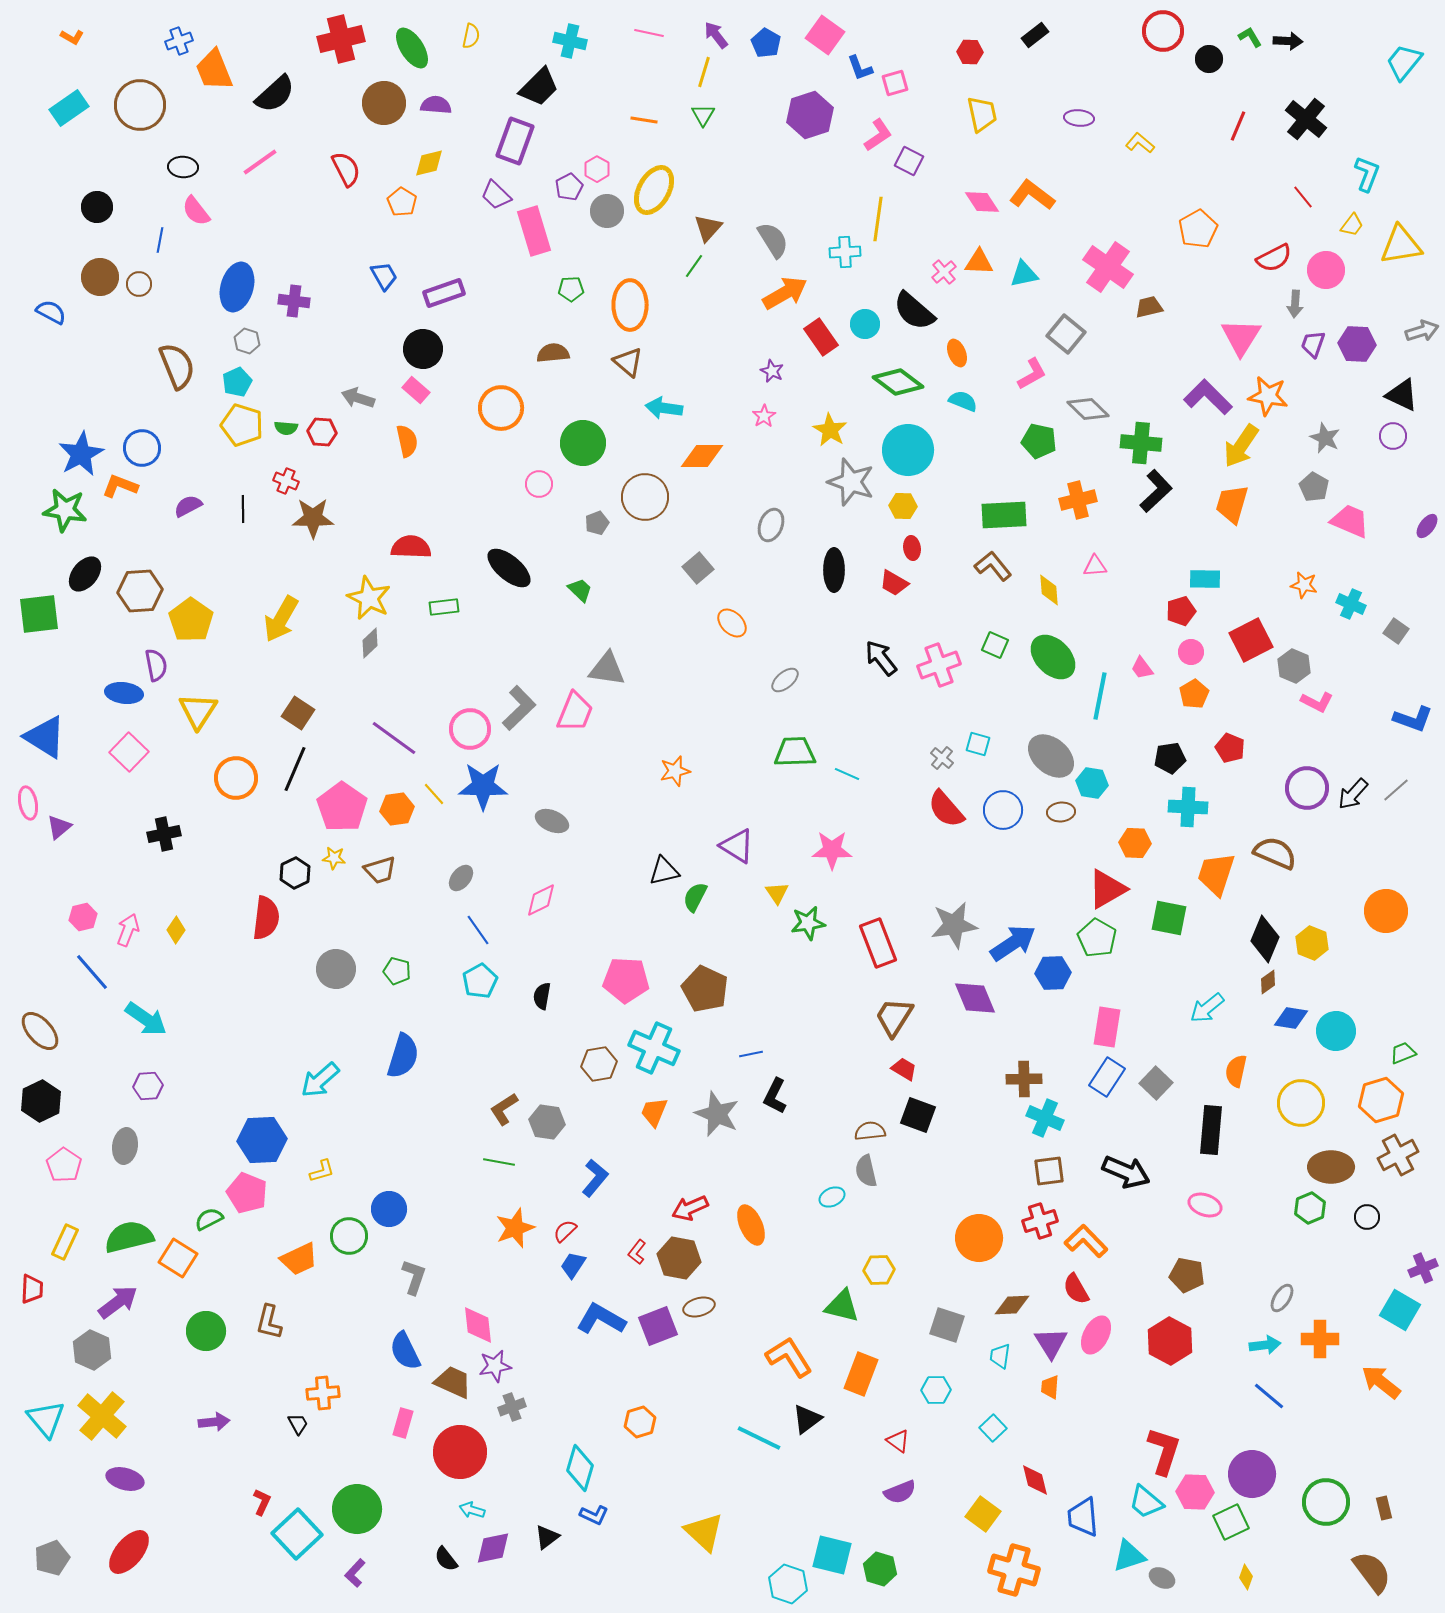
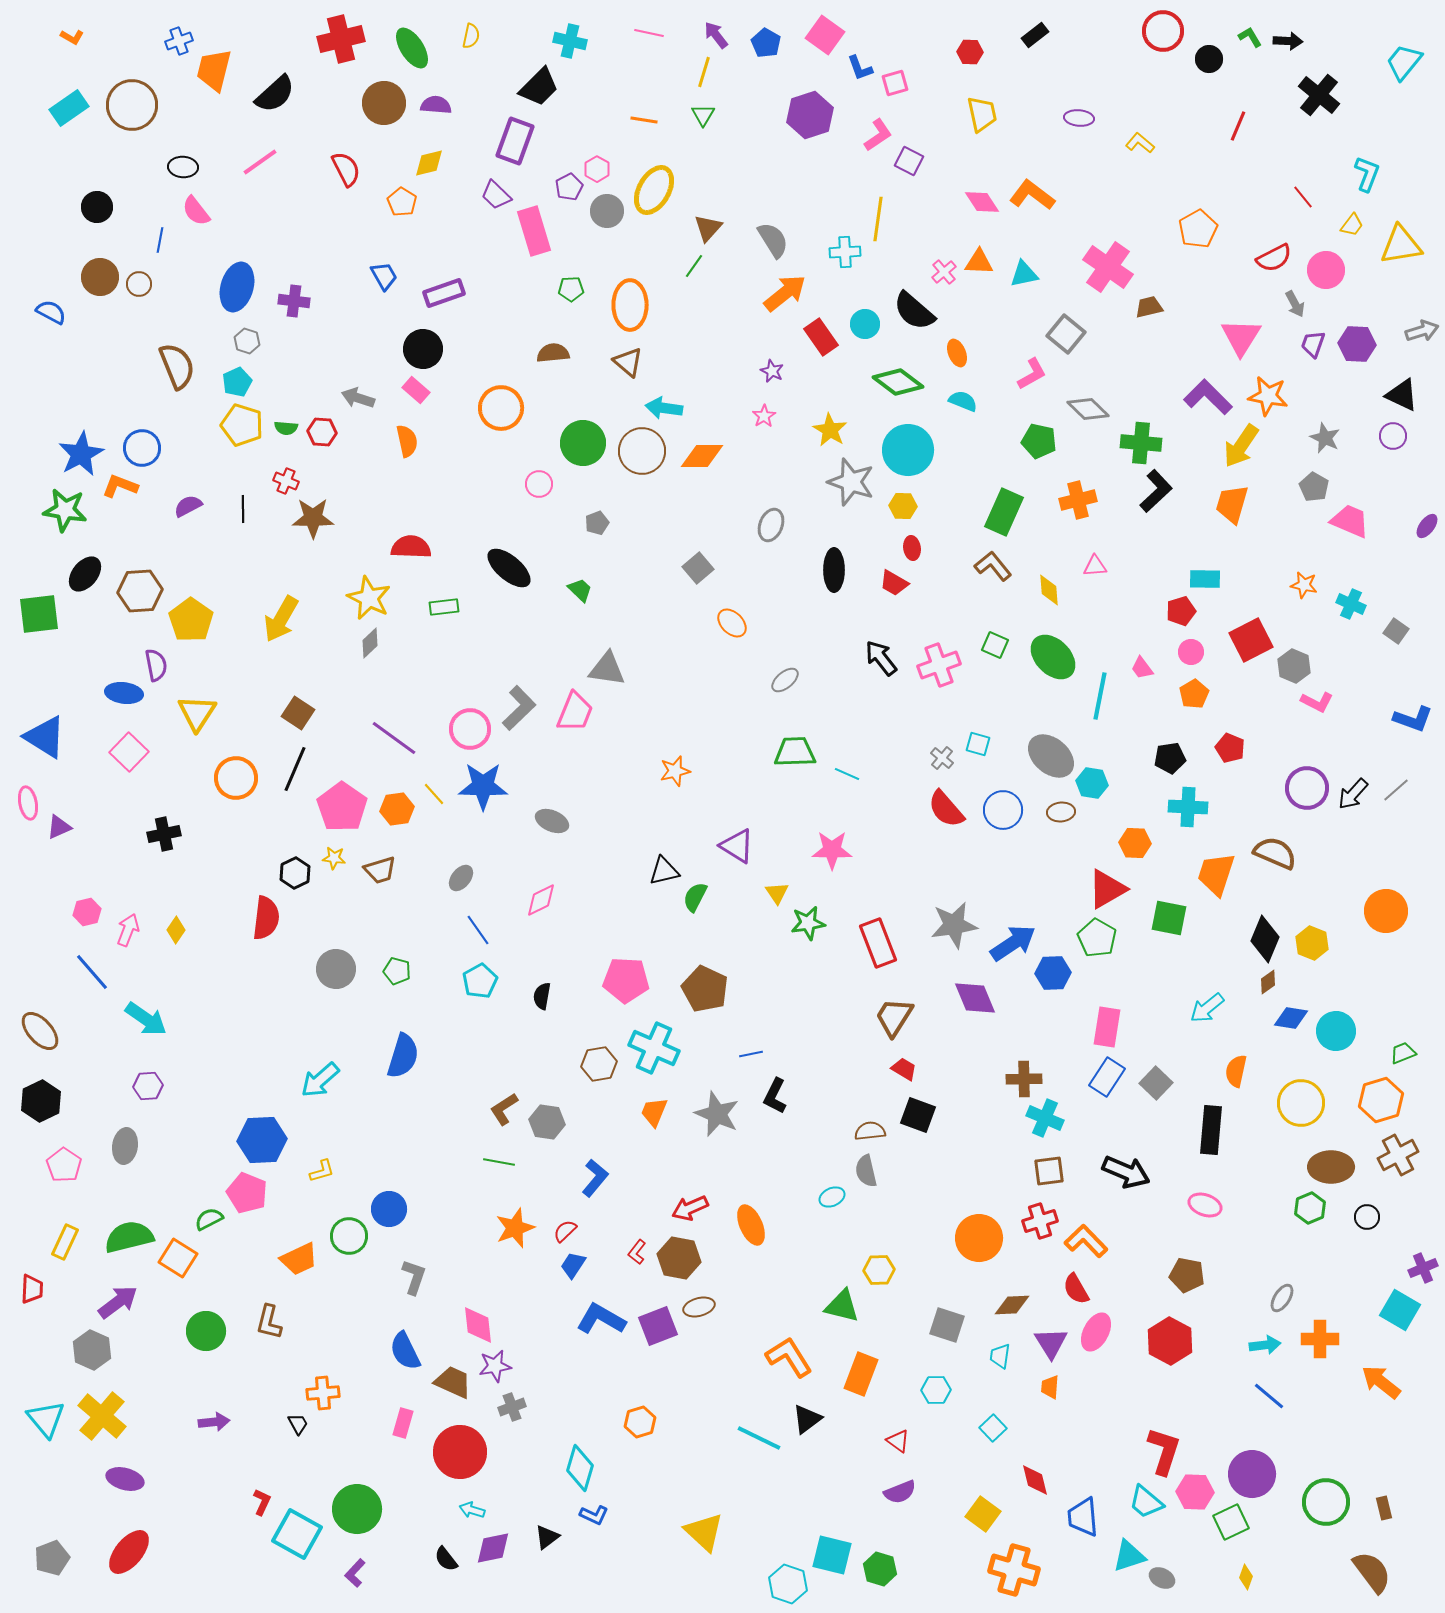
orange trapezoid at (214, 70): rotated 36 degrees clockwise
brown circle at (140, 105): moved 8 px left
black cross at (1306, 119): moved 13 px right, 24 px up
orange arrow at (785, 293): rotated 9 degrees counterclockwise
gray arrow at (1295, 304): rotated 32 degrees counterclockwise
brown circle at (645, 497): moved 3 px left, 46 px up
green rectangle at (1004, 515): moved 3 px up; rotated 63 degrees counterclockwise
yellow triangle at (198, 711): moved 1 px left, 2 px down
purple triangle at (59, 827): rotated 16 degrees clockwise
pink hexagon at (83, 917): moved 4 px right, 5 px up
pink ellipse at (1096, 1335): moved 3 px up
cyan square at (297, 1534): rotated 18 degrees counterclockwise
